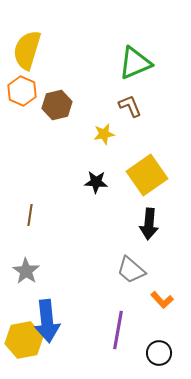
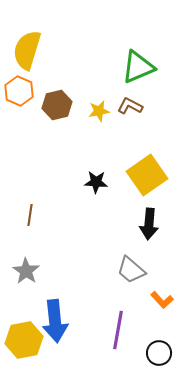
green triangle: moved 3 px right, 4 px down
orange hexagon: moved 3 px left
brown L-shape: rotated 40 degrees counterclockwise
yellow star: moved 5 px left, 23 px up
blue arrow: moved 8 px right
